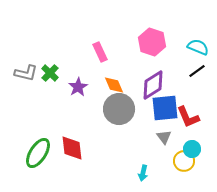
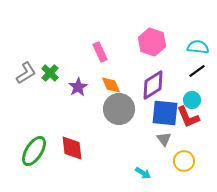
cyan semicircle: rotated 15 degrees counterclockwise
gray L-shape: rotated 45 degrees counterclockwise
orange diamond: moved 3 px left
blue square: moved 5 px down; rotated 12 degrees clockwise
gray triangle: moved 2 px down
cyan circle: moved 49 px up
green ellipse: moved 4 px left, 2 px up
cyan arrow: rotated 70 degrees counterclockwise
